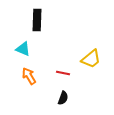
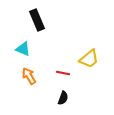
black rectangle: rotated 25 degrees counterclockwise
yellow trapezoid: moved 2 px left
